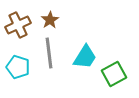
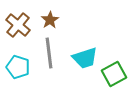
brown cross: rotated 25 degrees counterclockwise
cyan trapezoid: moved 1 px down; rotated 40 degrees clockwise
